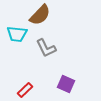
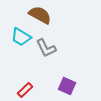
brown semicircle: rotated 105 degrees counterclockwise
cyan trapezoid: moved 4 px right, 3 px down; rotated 25 degrees clockwise
purple square: moved 1 px right, 2 px down
